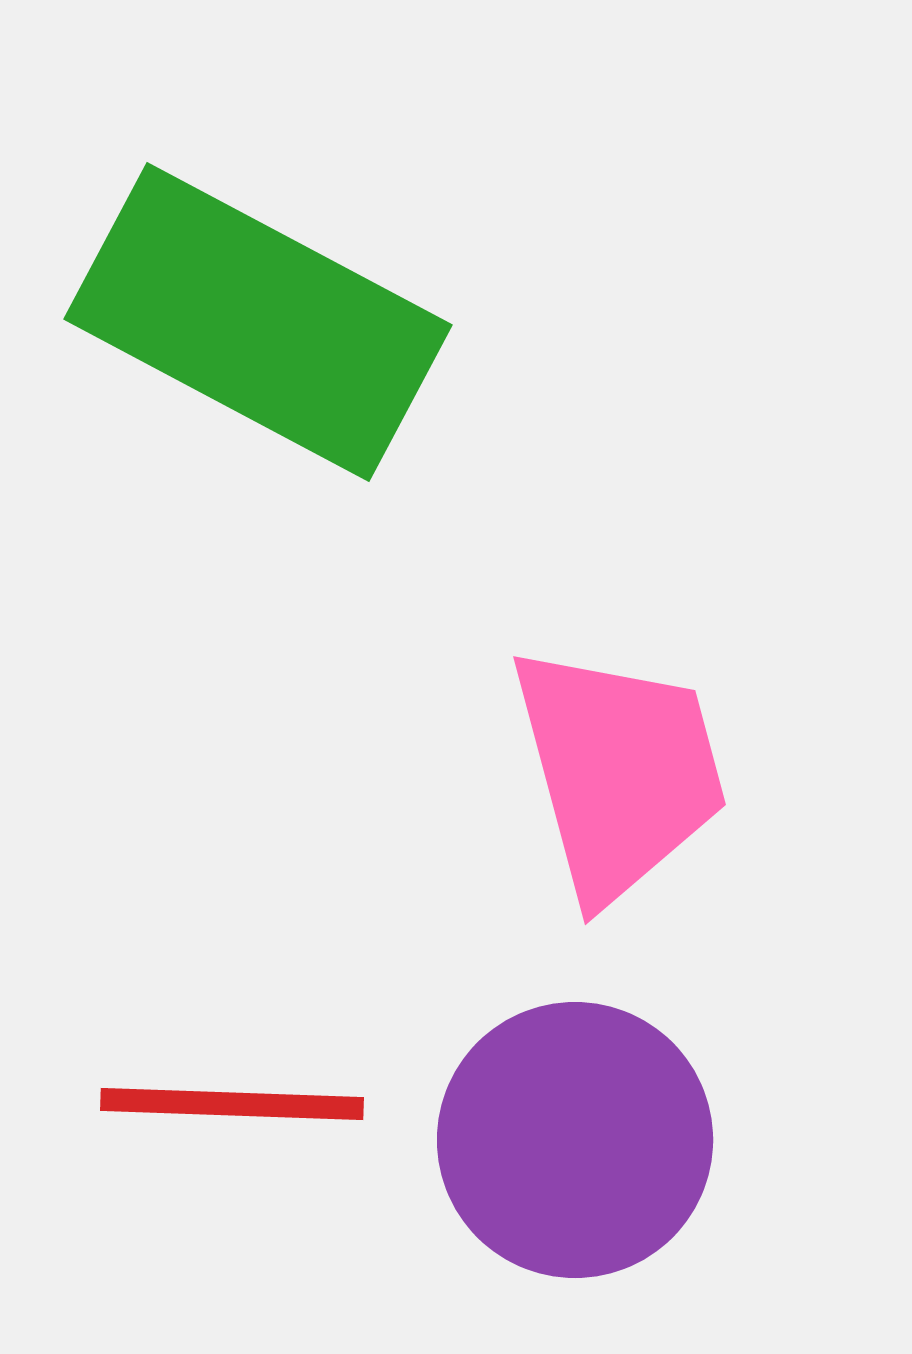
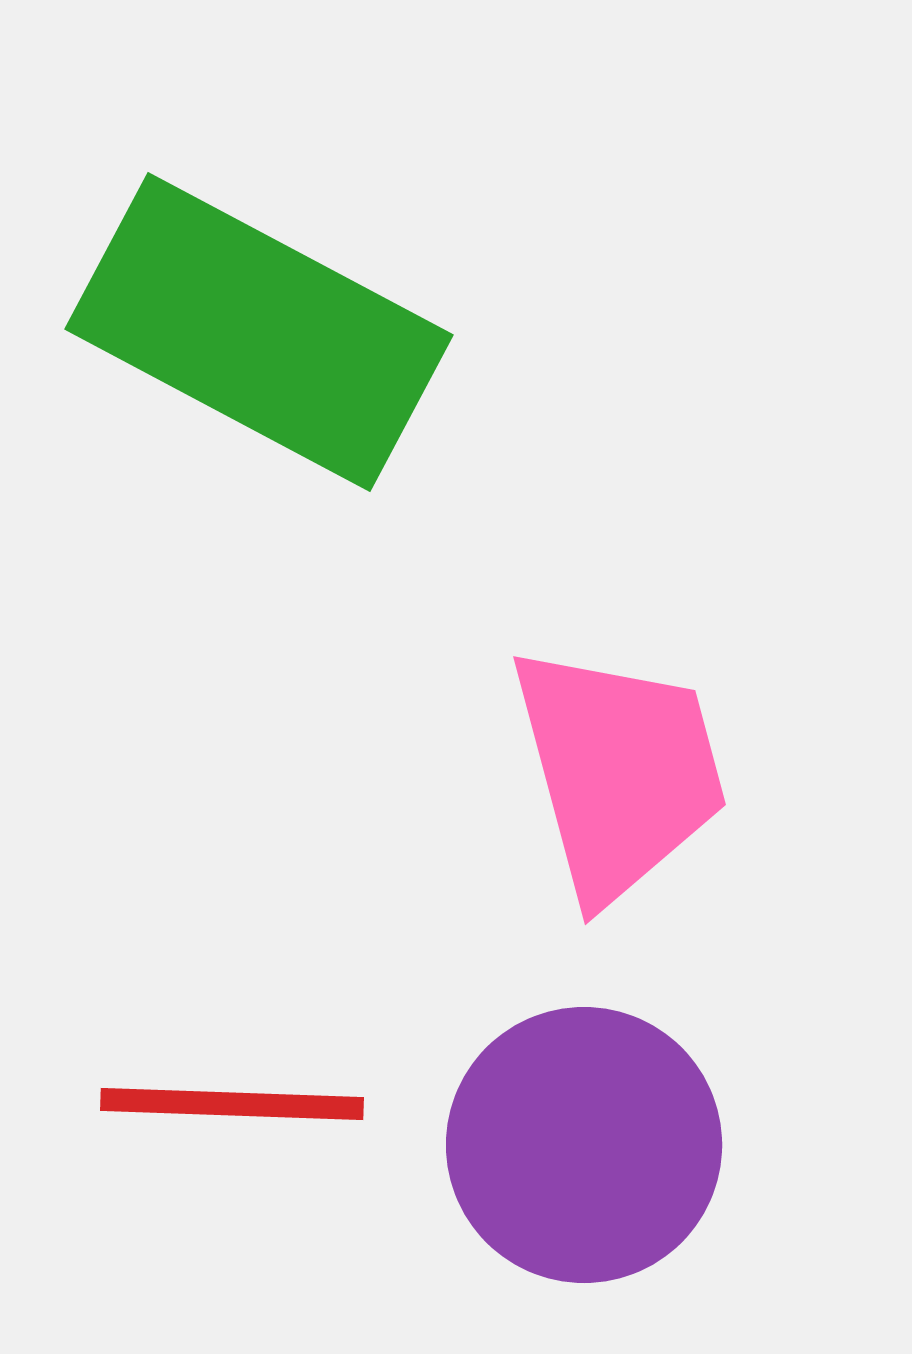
green rectangle: moved 1 px right, 10 px down
purple circle: moved 9 px right, 5 px down
